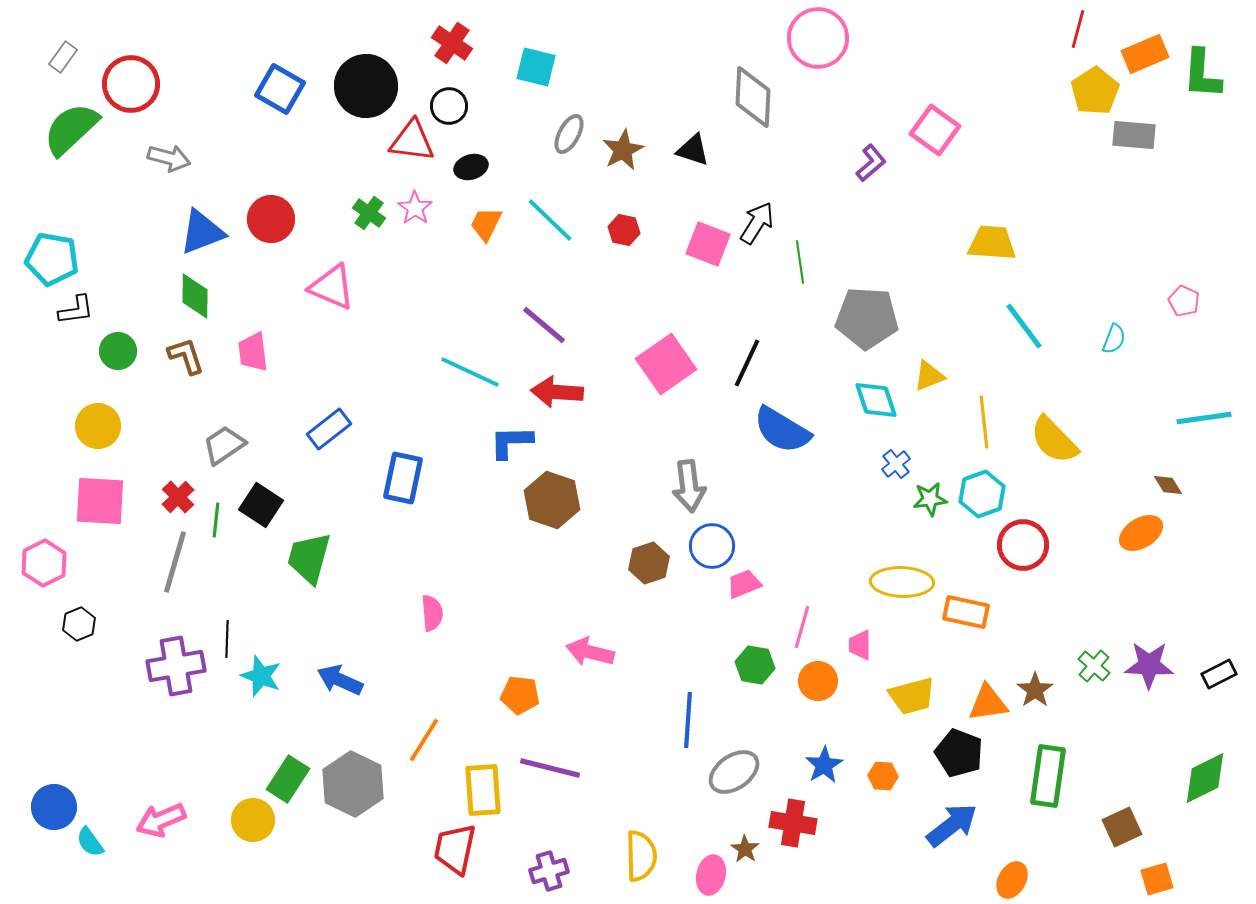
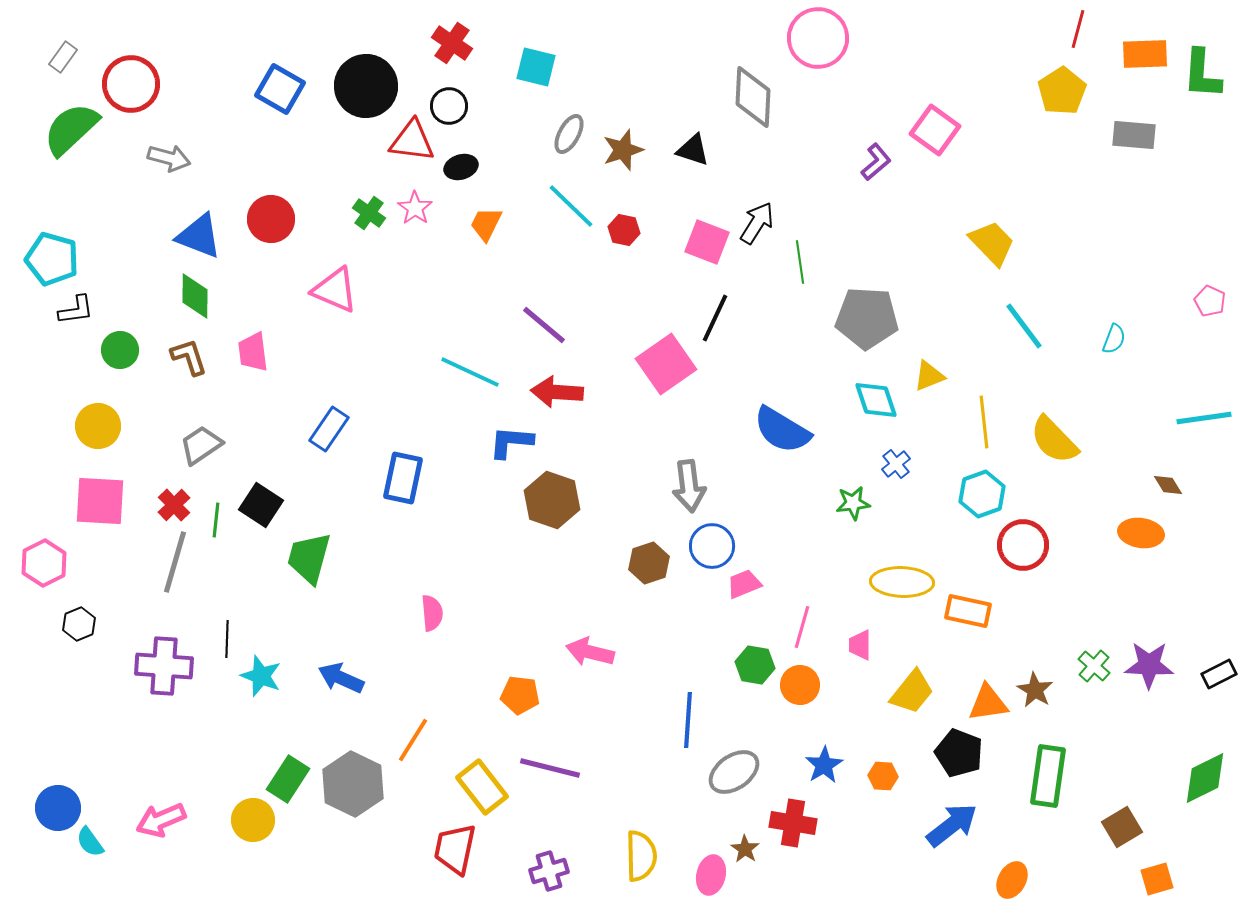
orange rectangle at (1145, 54): rotated 21 degrees clockwise
yellow pentagon at (1095, 91): moved 33 px left
brown star at (623, 150): rotated 9 degrees clockwise
purple L-shape at (871, 163): moved 5 px right, 1 px up
black ellipse at (471, 167): moved 10 px left
cyan line at (550, 220): moved 21 px right, 14 px up
blue triangle at (202, 232): moved 3 px left, 4 px down; rotated 42 degrees clockwise
yellow trapezoid at (992, 243): rotated 42 degrees clockwise
pink square at (708, 244): moved 1 px left, 2 px up
cyan pentagon at (52, 259): rotated 6 degrees clockwise
pink triangle at (332, 287): moved 3 px right, 3 px down
pink pentagon at (1184, 301): moved 26 px right
green circle at (118, 351): moved 2 px right, 1 px up
brown L-shape at (186, 356): moved 3 px right, 1 px down
black line at (747, 363): moved 32 px left, 45 px up
blue rectangle at (329, 429): rotated 18 degrees counterclockwise
blue L-shape at (511, 442): rotated 6 degrees clockwise
gray trapezoid at (224, 445): moved 23 px left
red cross at (178, 497): moved 4 px left, 8 px down
green star at (930, 499): moved 77 px left, 4 px down
orange ellipse at (1141, 533): rotated 39 degrees clockwise
orange rectangle at (966, 612): moved 2 px right, 1 px up
purple cross at (176, 666): moved 12 px left; rotated 14 degrees clockwise
blue arrow at (340, 680): moved 1 px right, 2 px up
orange circle at (818, 681): moved 18 px left, 4 px down
brown star at (1035, 690): rotated 6 degrees counterclockwise
yellow trapezoid at (912, 696): moved 4 px up; rotated 36 degrees counterclockwise
orange line at (424, 740): moved 11 px left
yellow rectangle at (483, 790): moved 1 px left, 3 px up; rotated 34 degrees counterclockwise
blue circle at (54, 807): moved 4 px right, 1 px down
brown square at (1122, 827): rotated 6 degrees counterclockwise
